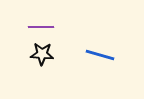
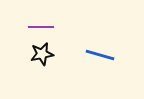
black star: rotated 15 degrees counterclockwise
